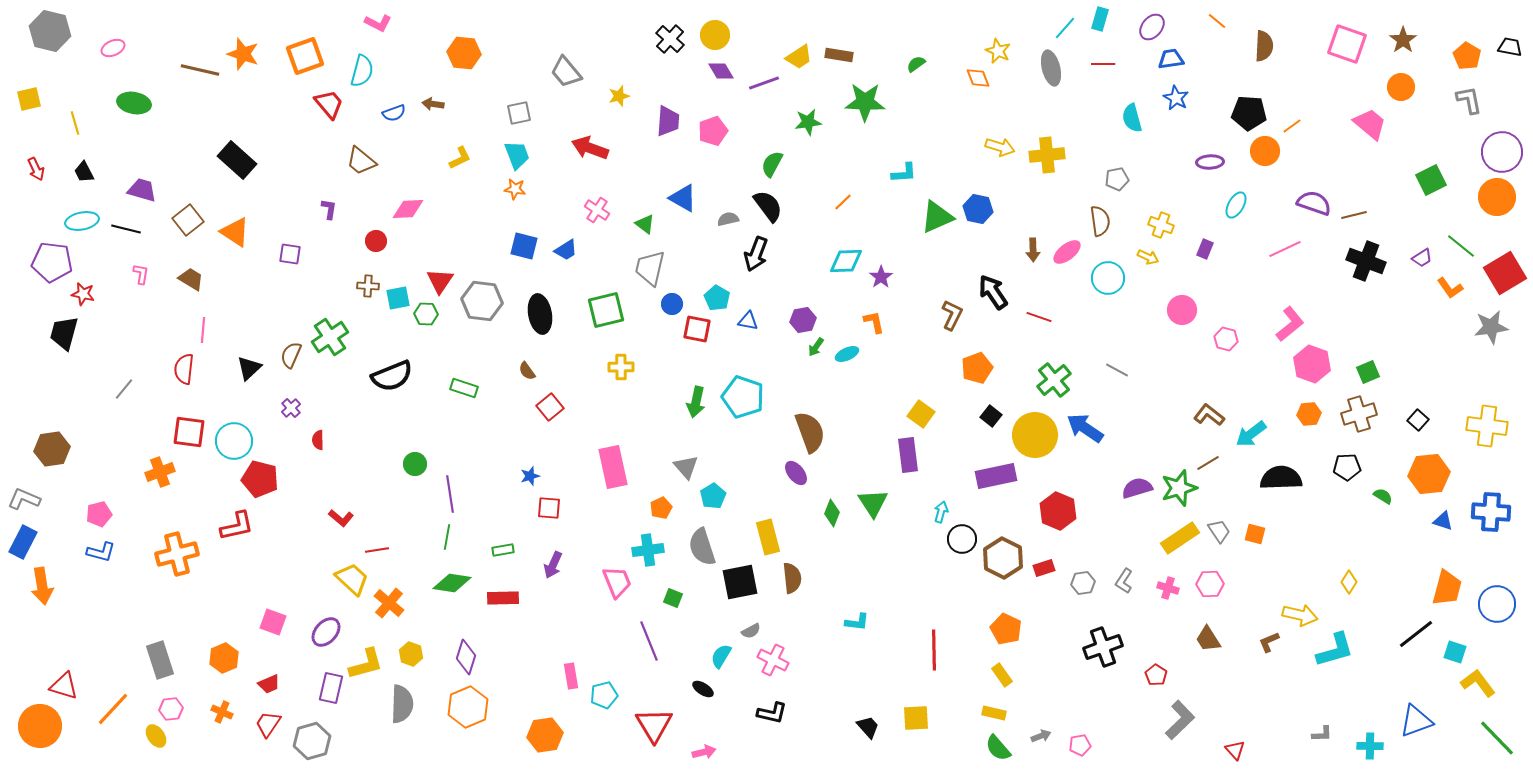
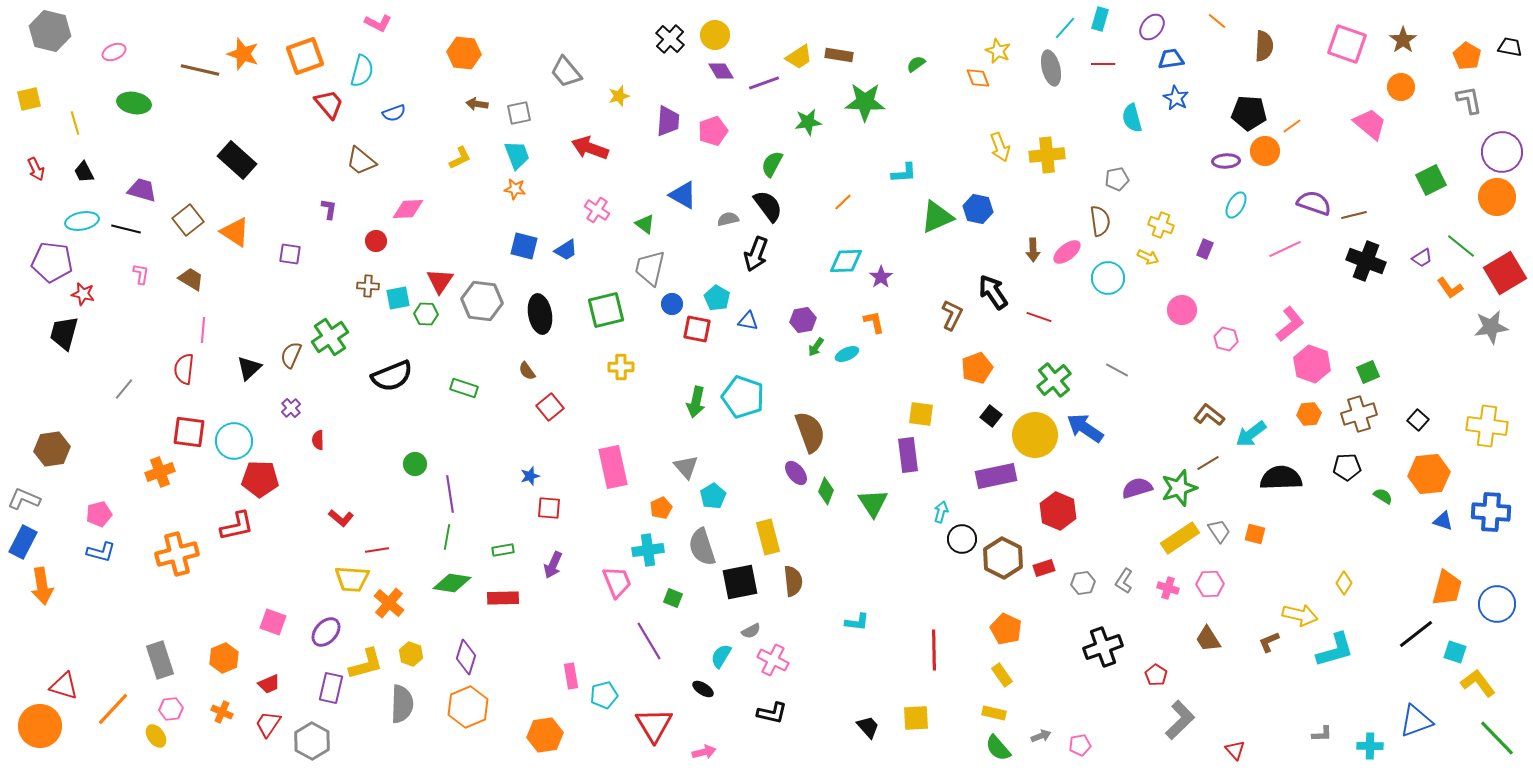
pink ellipse at (113, 48): moved 1 px right, 4 px down
brown arrow at (433, 104): moved 44 px right
yellow arrow at (1000, 147): rotated 52 degrees clockwise
purple ellipse at (1210, 162): moved 16 px right, 1 px up
blue triangle at (683, 198): moved 3 px up
yellow square at (921, 414): rotated 28 degrees counterclockwise
red pentagon at (260, 479): rotated 12 degrees counterclockwise
green diamond at (832, 513): moved 6 px left, 22 px up
brown semicircle at (792, 578): moved 1 px right, 3 px down
yellow trapezoid at (352, 579): rotated 141 degrees clockwise
yellow diamond at (1349, 582): moved 5 px left, 1 px down
purple line at (649, 641): rotated 9 degrees counterclockwise
gray hexagon at (312, 741): rotated 15 degrees counterclockwise
